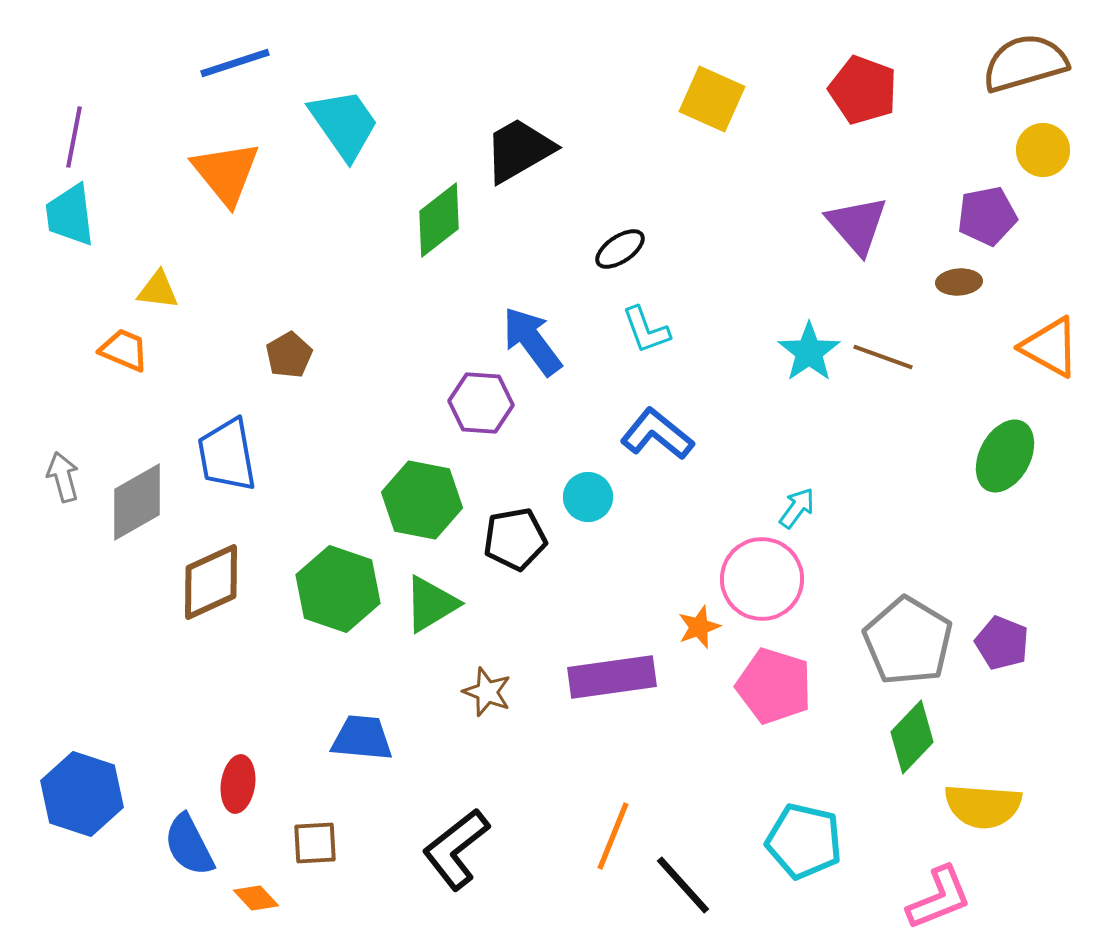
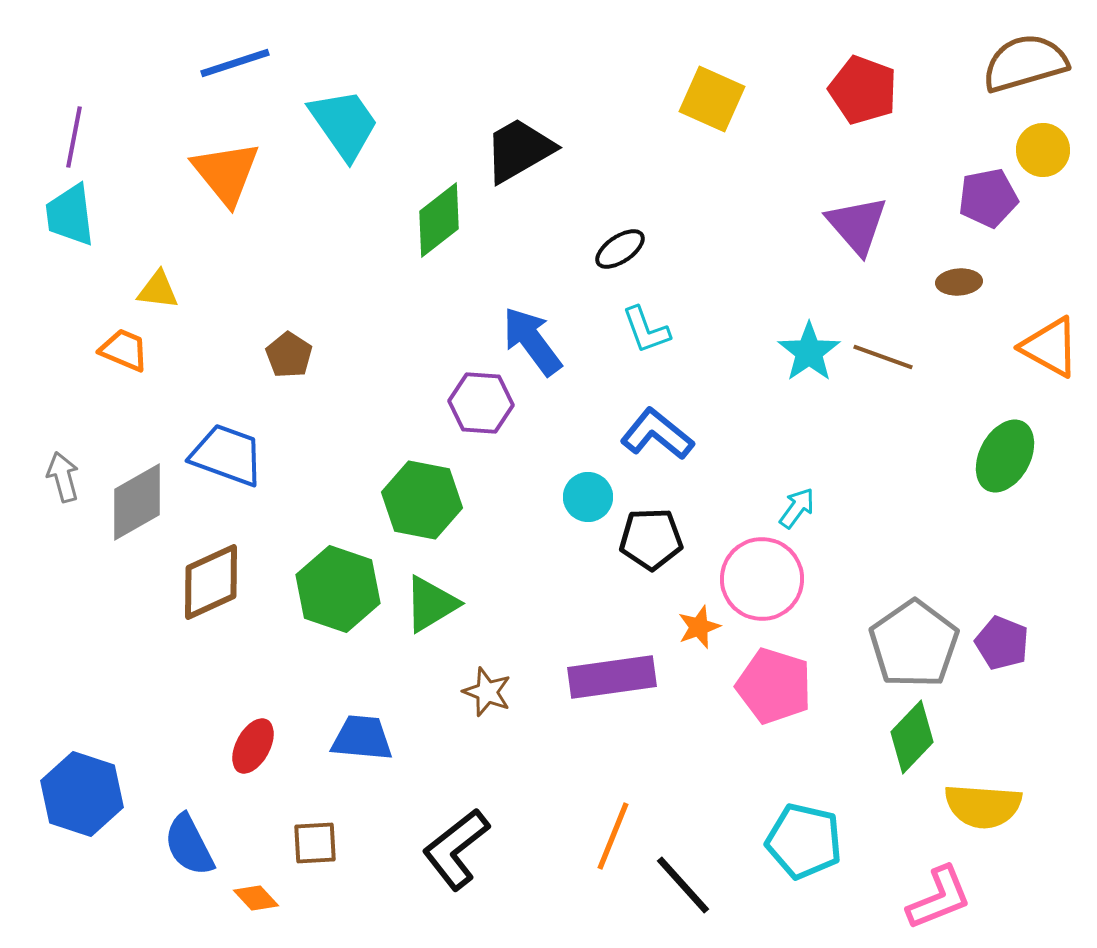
purple pentagon at (987, 216): moved 1 px right, 18 px up
brown pentagon at (289, 355): rotated 9 degrees counterclockwise
blue trapezoid at (227, 455): rotated 120 degrees clockwise
black pentagon at (515, 539): moved 136 px right; rotated 8 degrees clockwise
gray pentagon at (908, 641): moved 6 px right, 3 px down; rotated 6 degrees clockwise
red ellipse at (238, 784): moved 15 px right, 38 px up; rotated 20 degrees clockwise
